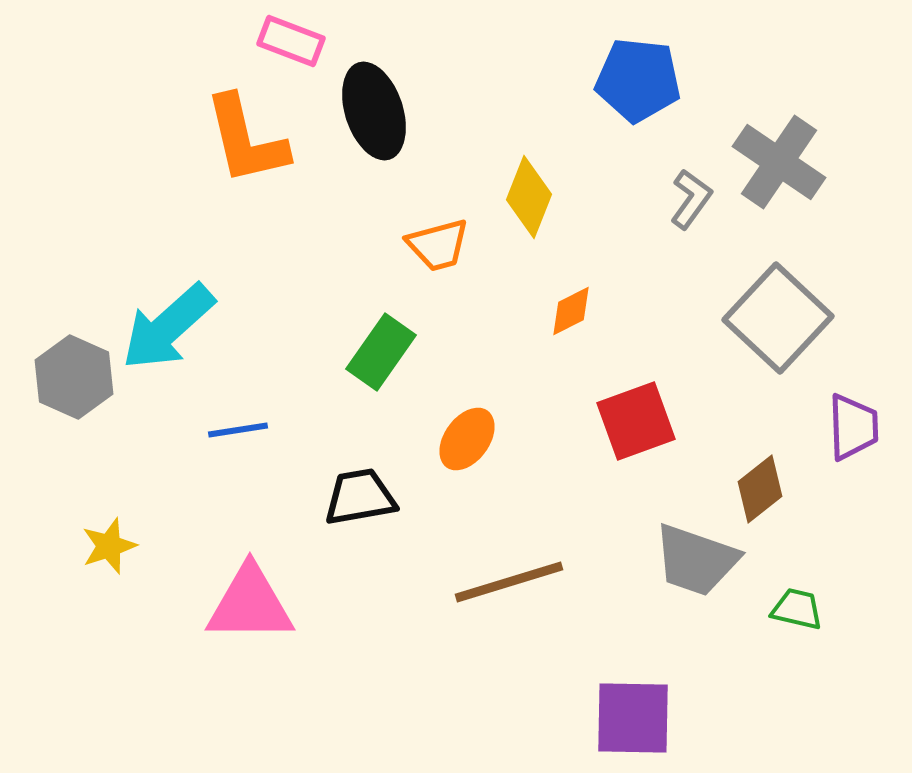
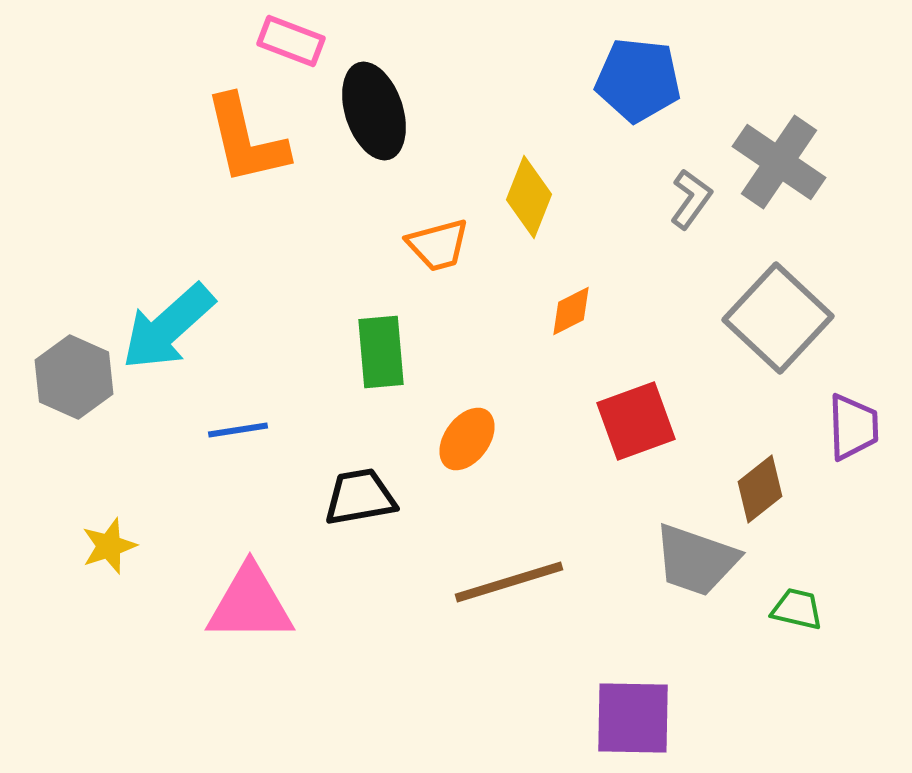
green rectangle: rotated 40 degrees counterclockwise
